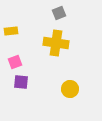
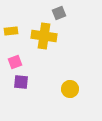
yellow cross: moved 12 px left, 7 px up
